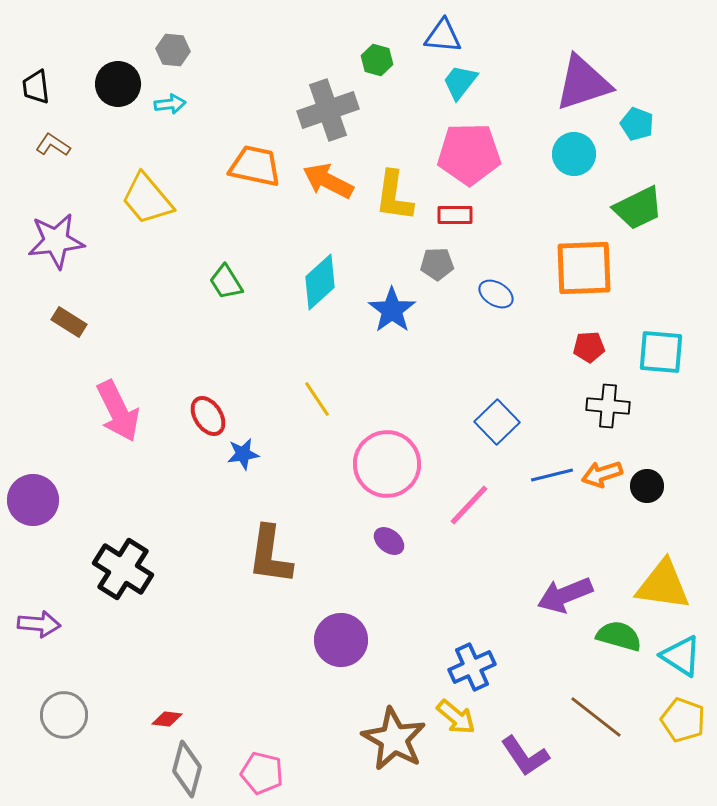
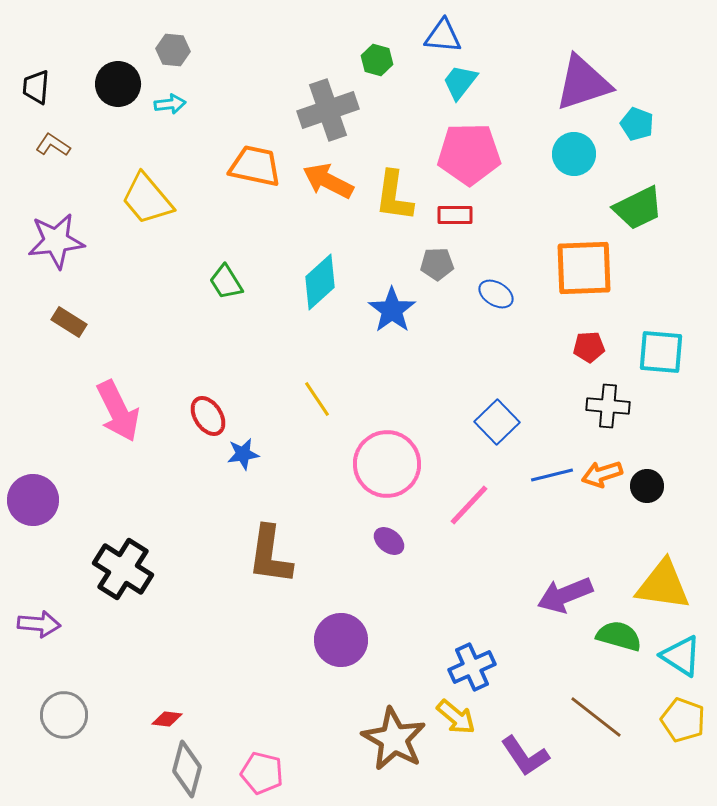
black trapezoid at (36, 87): rotated 12 degrees clockwise
